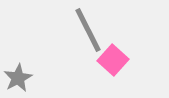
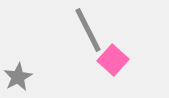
gray star: moved 1 px up
